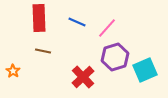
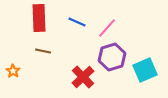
purple hexagon: moved 3 px left
